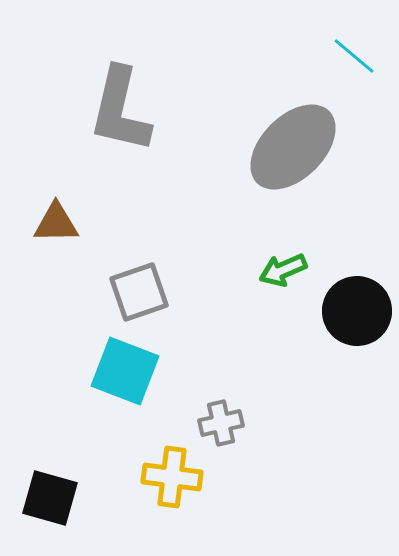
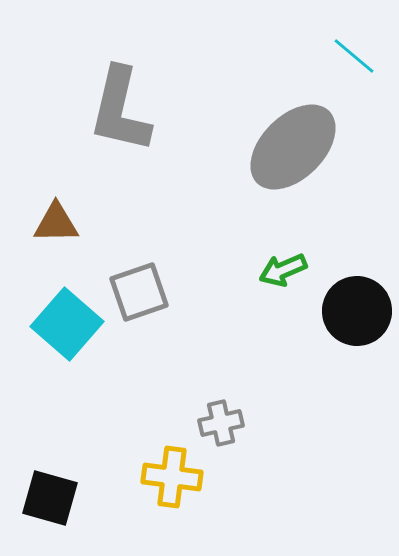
cyan square: moved 58 px left, 47 px up; rotated 20 degrees clockwise
